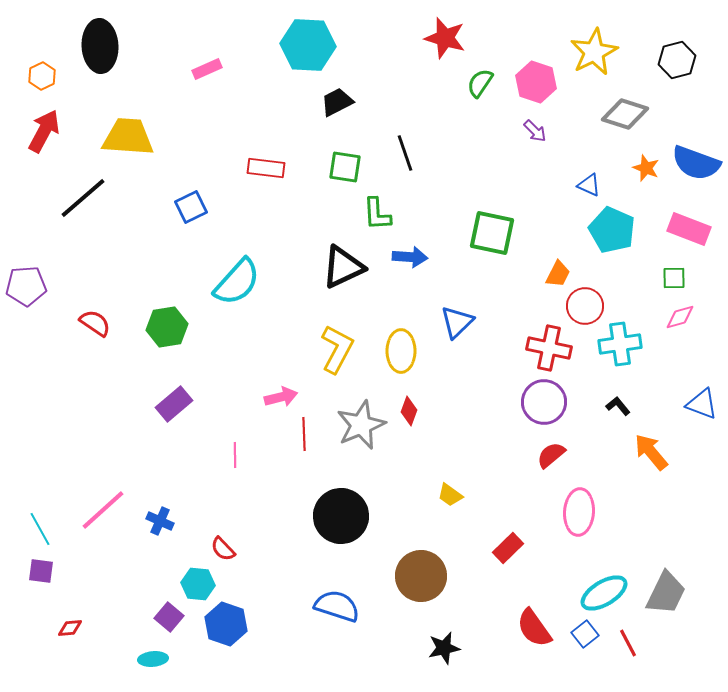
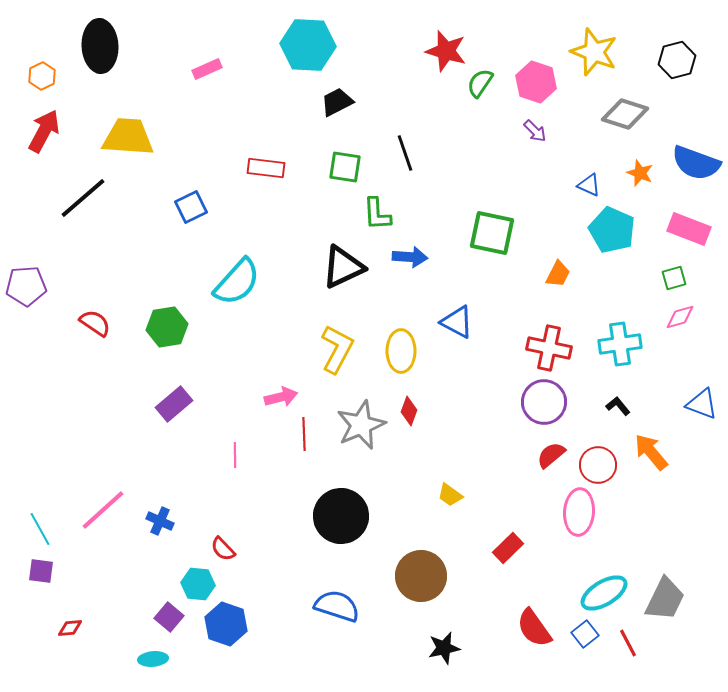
red star at (445, 38): moved 1 px right, 13 px down
yellow star at (594, 52): rotated 24 degrees counterclockwise
orange star at (646, 168): moved 6 px left, 5 px down
green square at (674, 278): rotated 15 degrees counterclockwise
red circle at (585, 306): moved 13 px right, 159 px down
blue triangle at (457, 322): rotated 48 degrees counterclockwise
gray trapezoid at (666, 593): moved 1 px left, 6 px down
